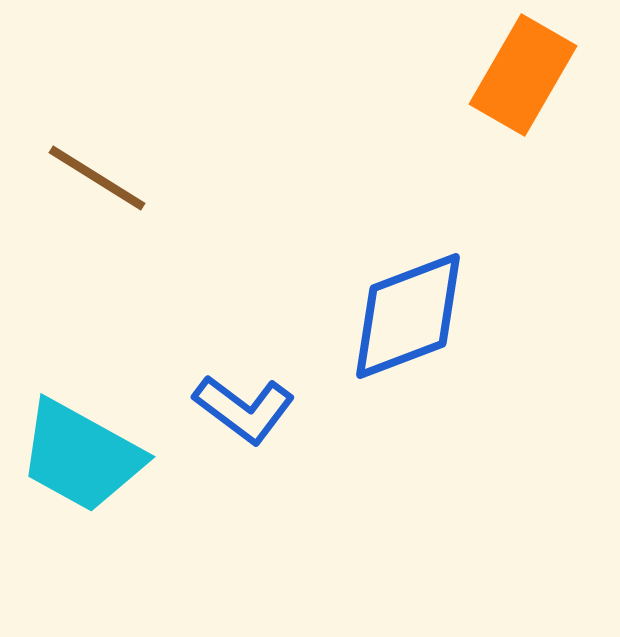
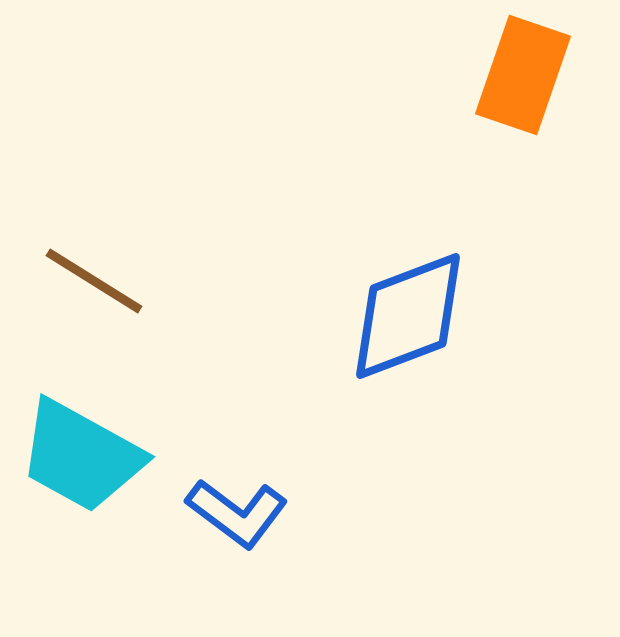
orange rectangle: rotated 11 degrees counterclockwise
brown line: moved 3 px left, 103 px down
blue L-shape: moved 7 px left, 104 px down
